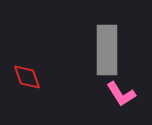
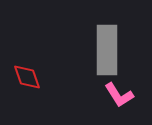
pink L-shape: moved 2 px left, 1 px down
